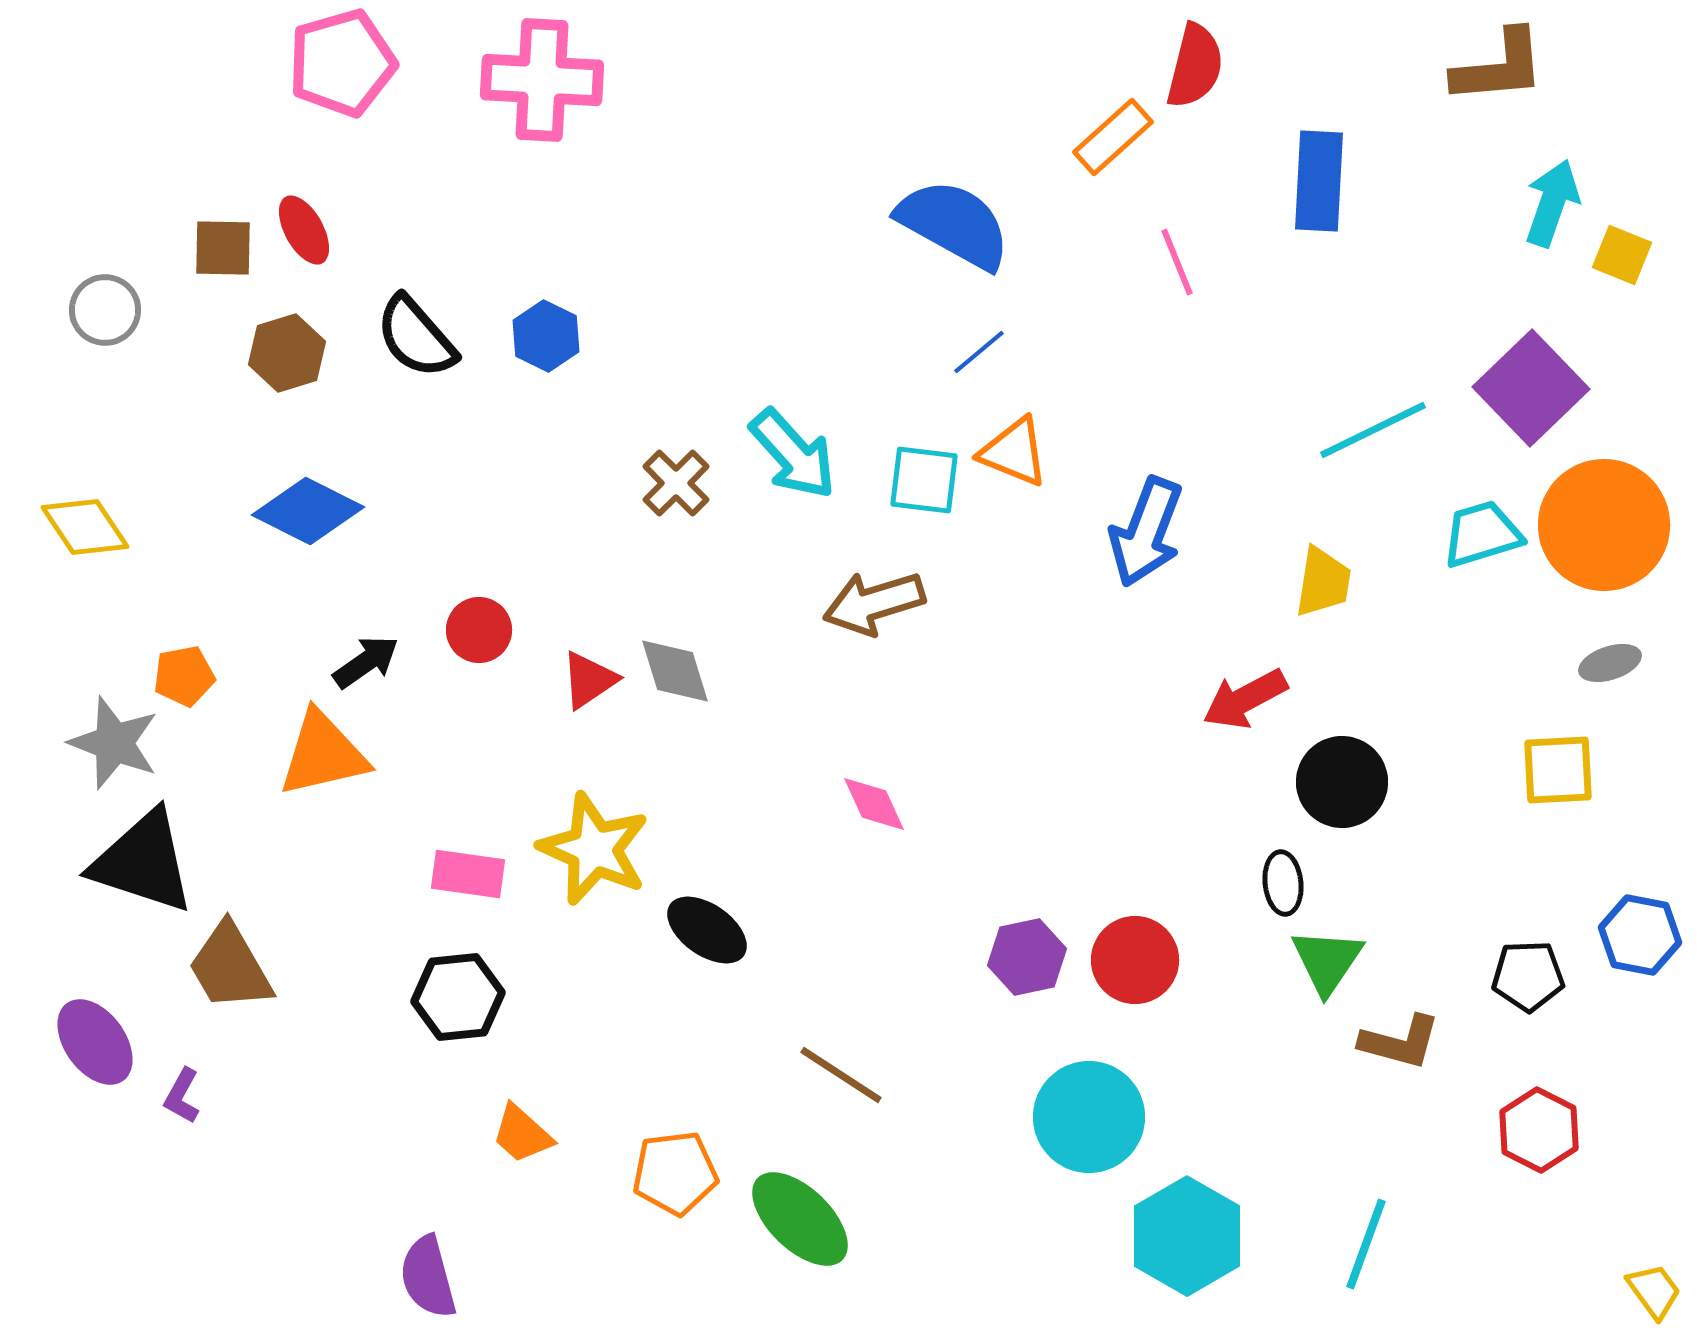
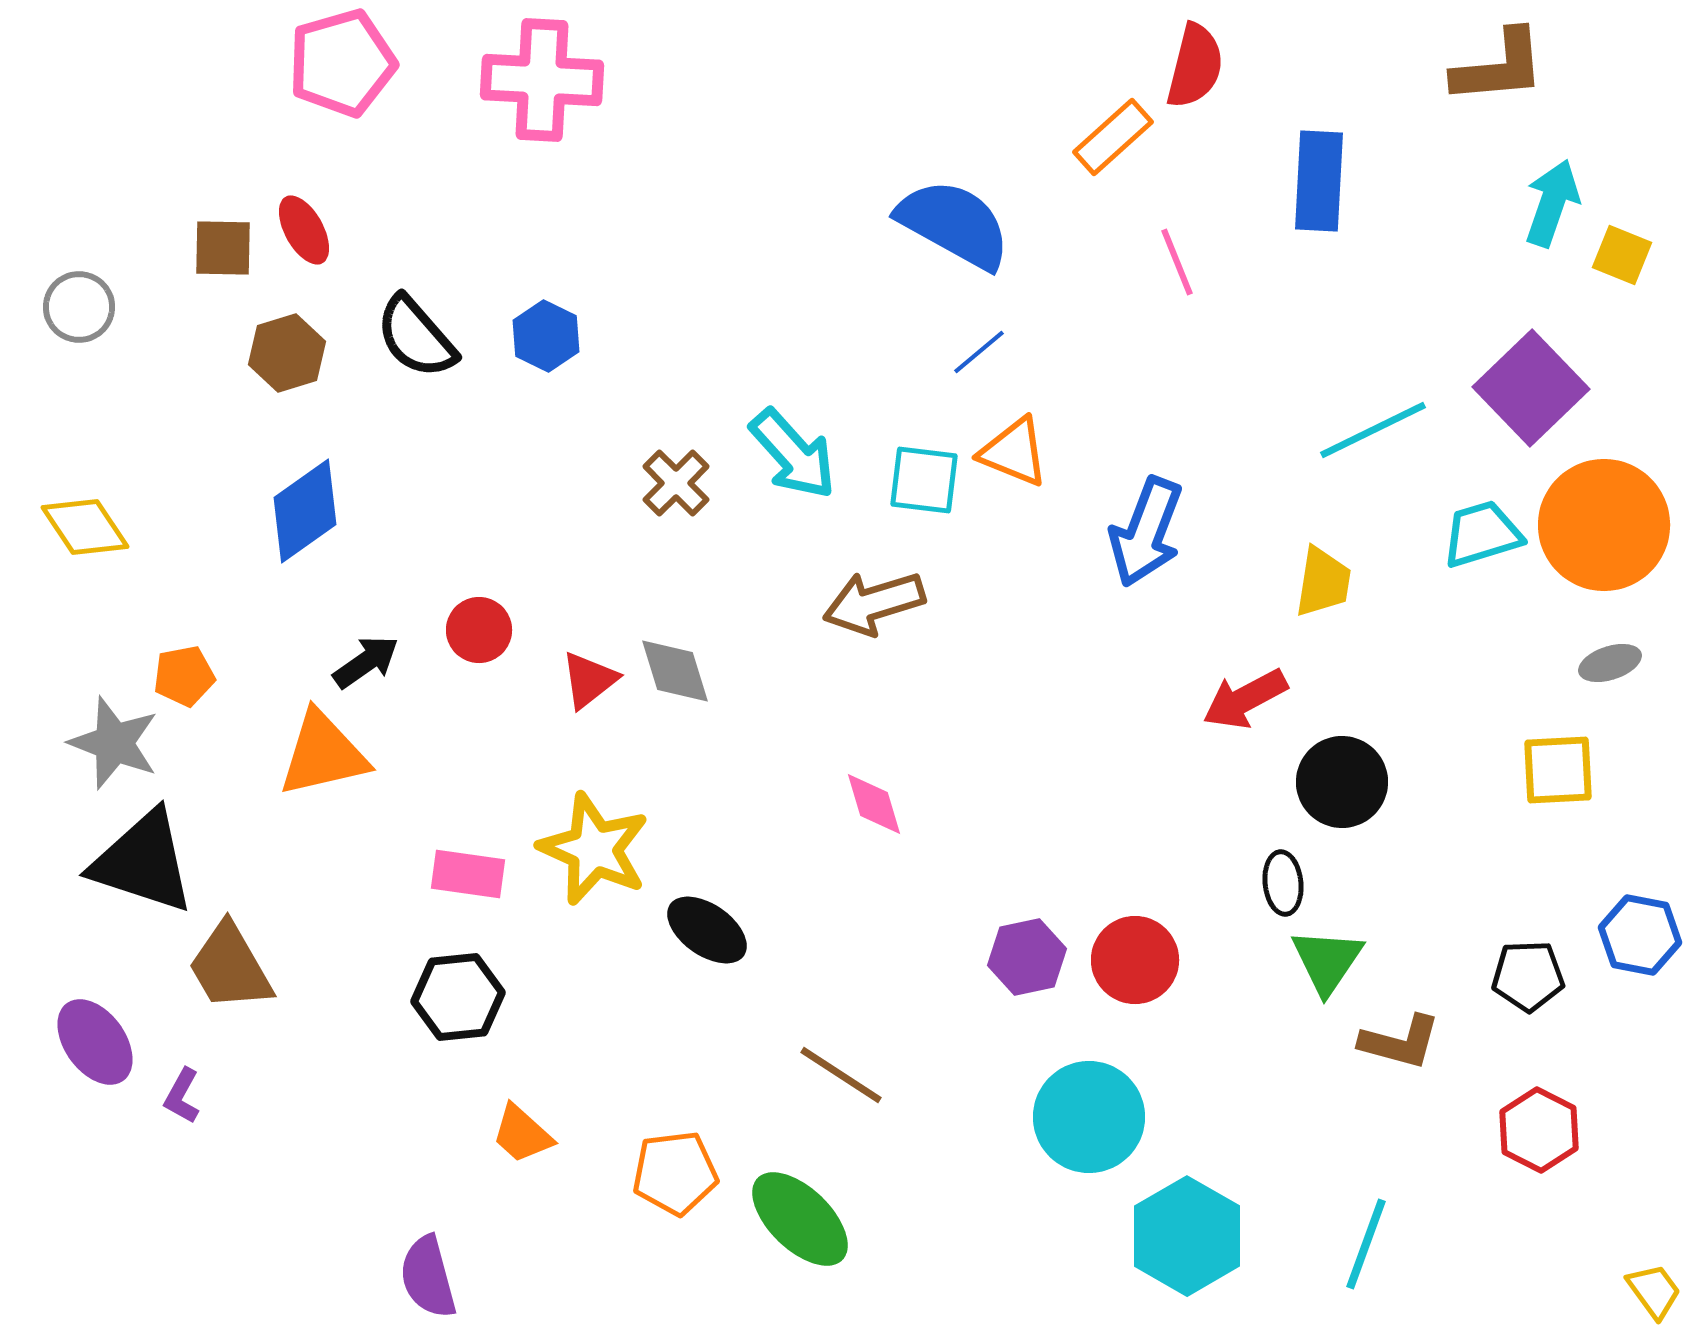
gray circle at (105, 310): moved 26 px left, 3 px up
blue diamond at (308, 511): moved 3 px left; rotated 62 degrees counterclockwise
red triangle at (589, 680): rotated 4 degrees counterclockwise
pink diamond at (874, 804): rotated 8 degrees clockwise
